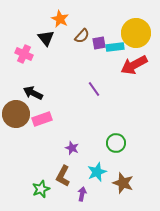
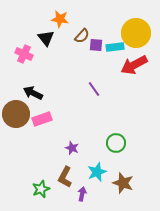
orange star: rotated 18 degrees counterclockwise
purple square: moved 3 px left, 2 px down; rotated 16 degrees clockwise
brown L-shape: moved 2 px right, 1 px down
